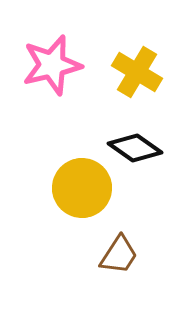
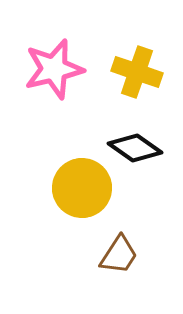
pink star: moved 2 px right, 4 px down
yellow cross: rotated 12 degrees counterclockwise
